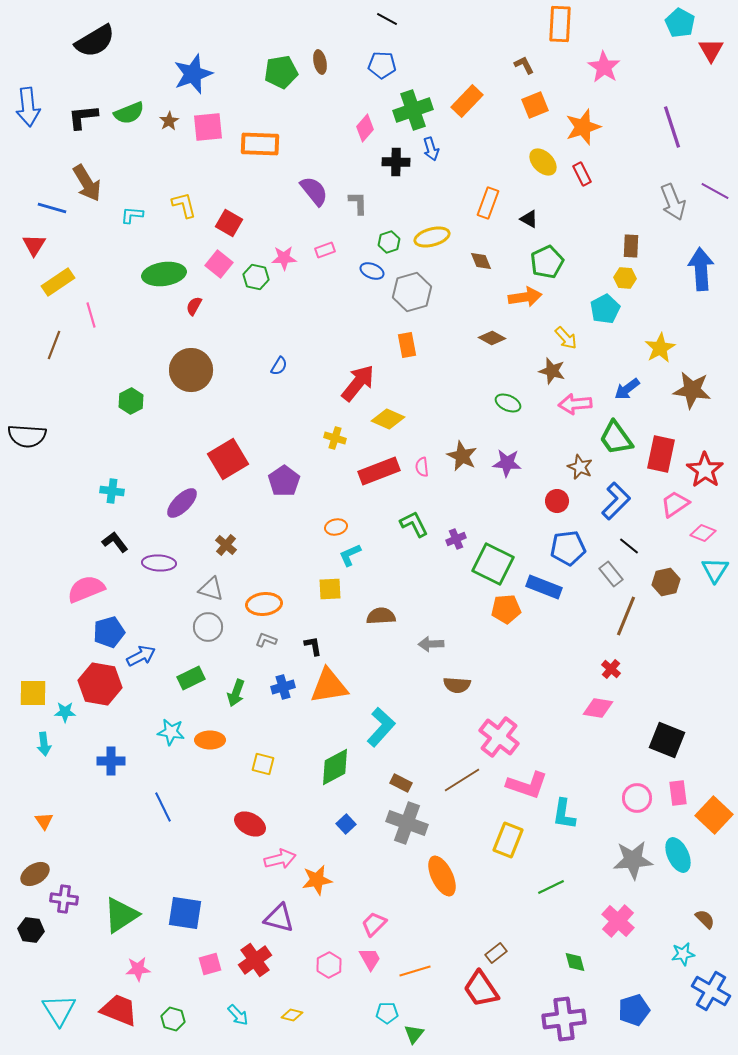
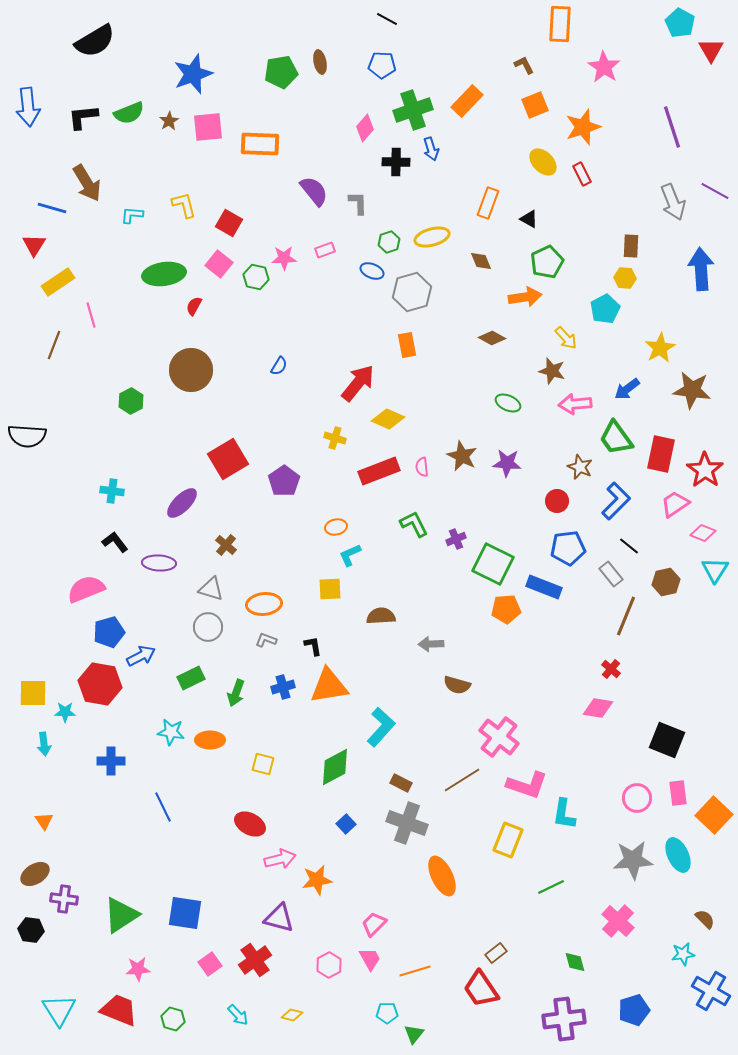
brown semicircle at (457, 685): rotated 12 degrees clockwise
pink square at (210, 964): rotated 20 degrees counterclockwise
